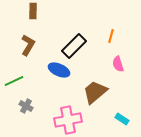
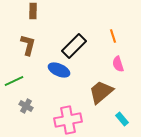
orange line: moved 2 px right; rotated 32 degrees counterclockwise
brown L-shape: rotated 15 degrees counterclockwise
brown trapezoid: moved 6 px right
cyan rectangle: rotated 16 degrees clockwise
